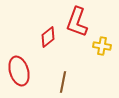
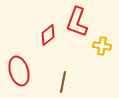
red diamond: moved 2 px up
